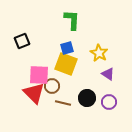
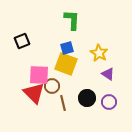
brown line: rotated 63 degrees clockwise
